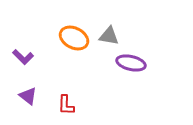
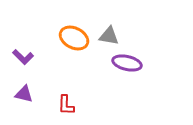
purple ellipse: moved 4 px left
purple triangle: moved 4 px left, 2 px up; rotated 24 degrees counterclockwise
